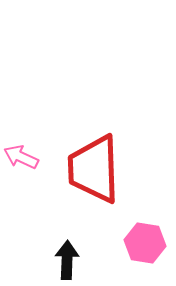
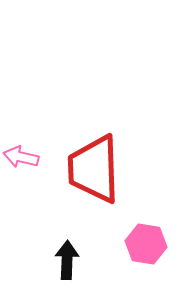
pink arrow: rotated 12 degrees counterclockwise
pink hexagon: moved 1 px right, 1 px down
